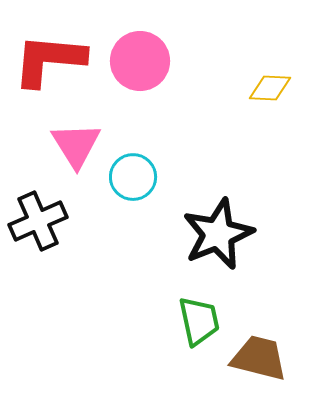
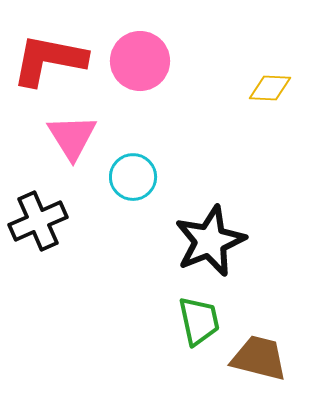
red L-shape: rotated 6 degrees clockwise
pink triangle: moved 4 px left, 8 px up
black star: moved 8 px left, 7 px down
